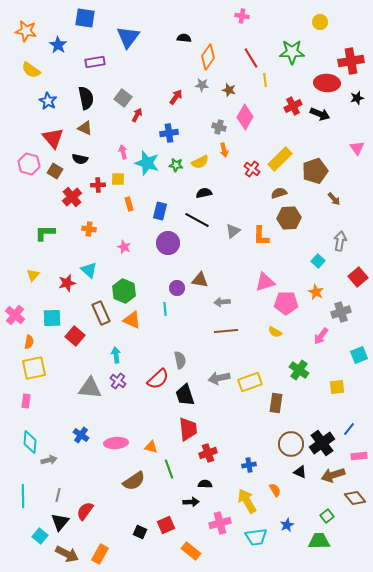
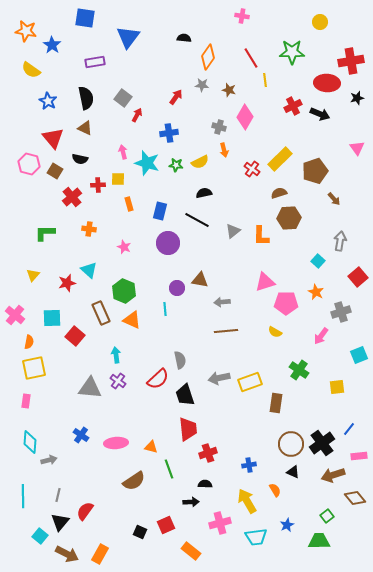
blue star at (58, 45): moved 6 px left
black triangle at (300, 472): moved 7 px left
